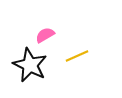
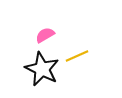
black star: moved 12 px right, 4 px down
